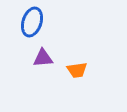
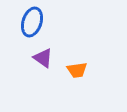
purple triangle: rotated 40 degrees clockwise
